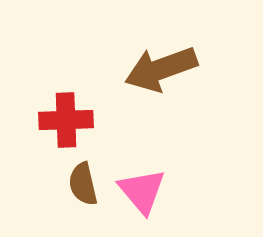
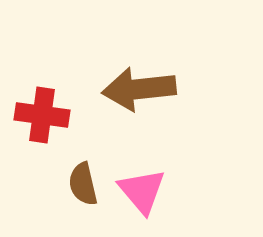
brown arrow: moved 22 px left, 20 px down; rotated 14 degrees clockwise
red cross: moved 24 px left, 5 px up; rotated 10 degrees clockwise
